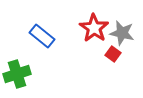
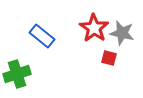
red square: moved 4 px left, 4 px down; rotated 21 degrees counterclockwise
